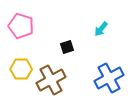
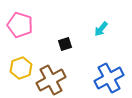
pink pentagon: moved 1 px left, 1 px up
black square: moved 2 px left, 3 px up
yellow hexagon: moved 1 px up; rotated 20 degrees counterclockwise
